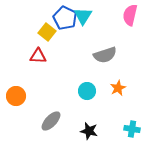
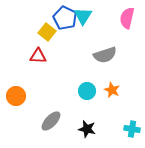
pink semicircle: moved 3 px left, 3 px down
orange star: moved 6 px left, 2 px down; rotated 21 degrees counterclockwise
black star: moved 2 px left, 2 px up
